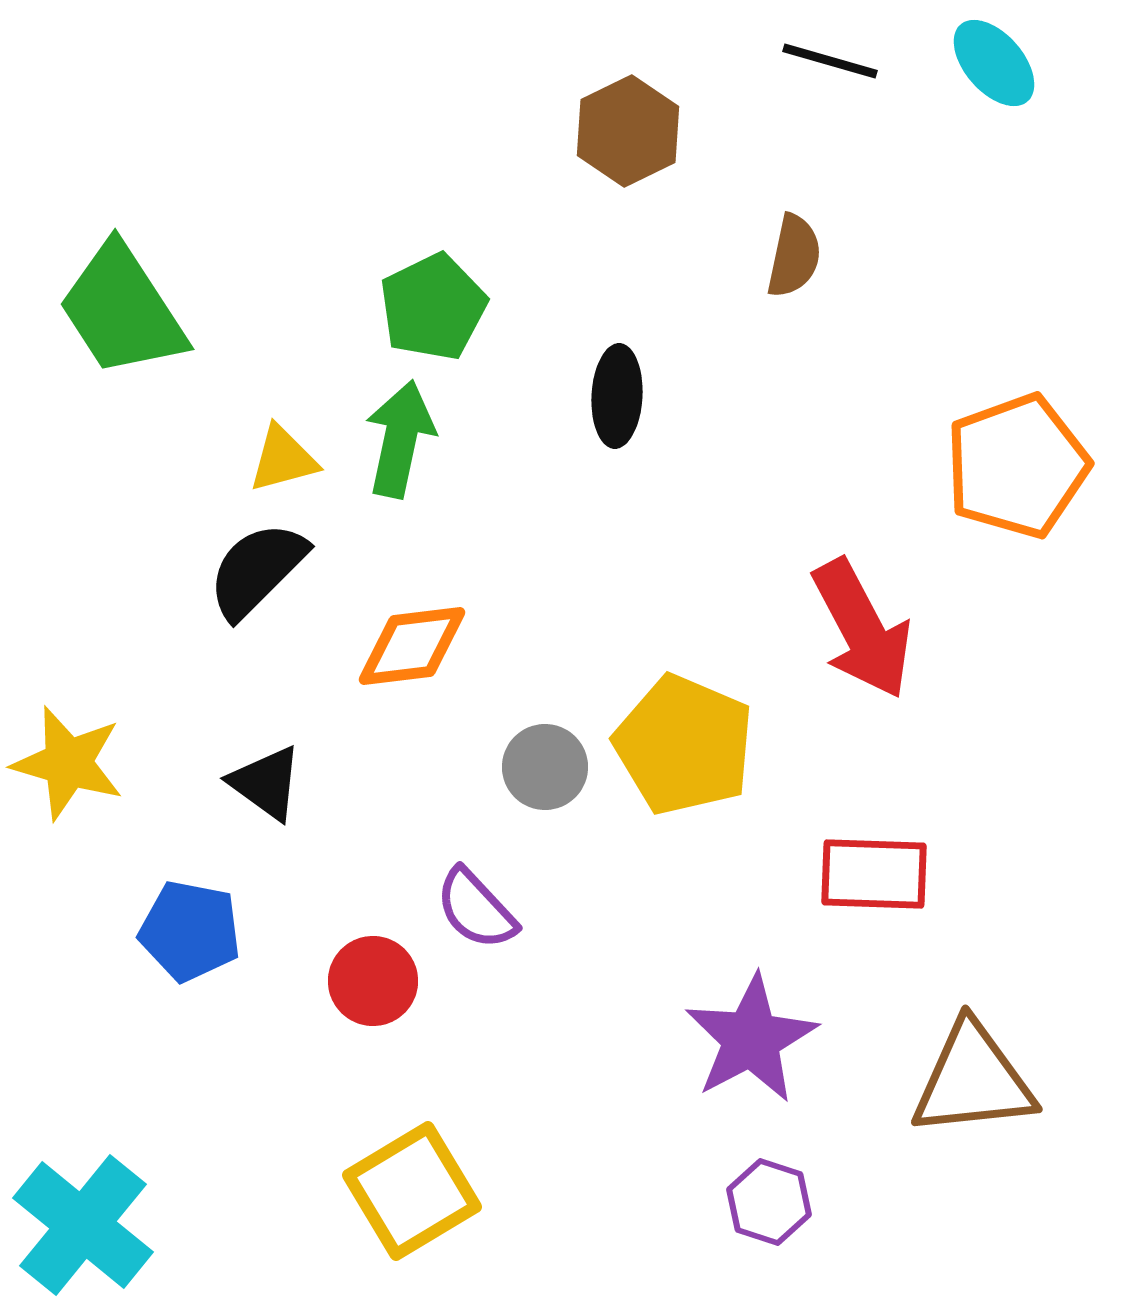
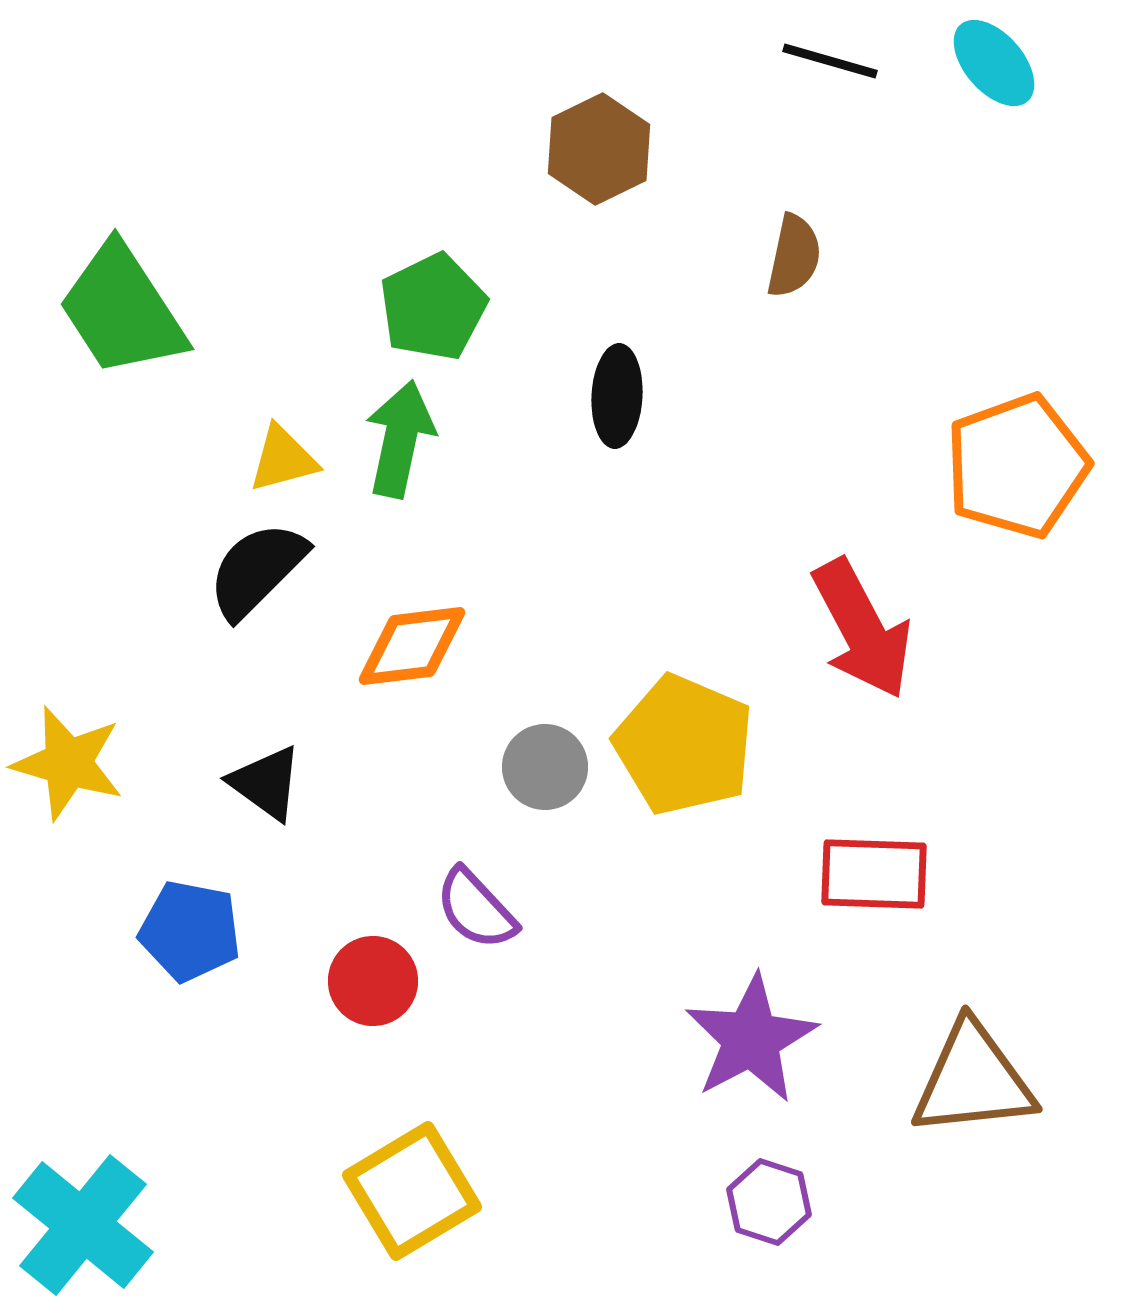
brown hexagon: moved 29 px left, 18 px down
